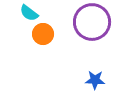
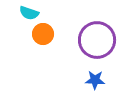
cyan semicircle: rotated 18 degrees counterclockwise
purple circle: moved 5 px right, 18 px down
